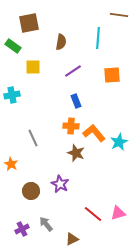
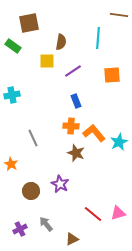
yellow square: moved 14 px right, 6 px up
purple cross: moved 2 px left
